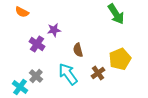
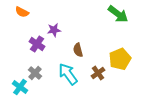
green arrow: moved 2 px right; rotated 20 degrees counterclockwise
gray cross: moved 1 px left, 3 px up
